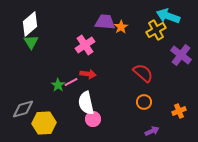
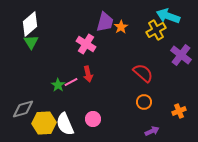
purple trapezoid: rotated 100 degrees clockwise
pink cross: moved 1 px right, 1 px up; rotated 24 degrees counterclockwise
red arrow: rotated 70 degrees clockwise
white semicircle: moved 21 px left, 21 px down; rotated 10 degrees counterclockwise
